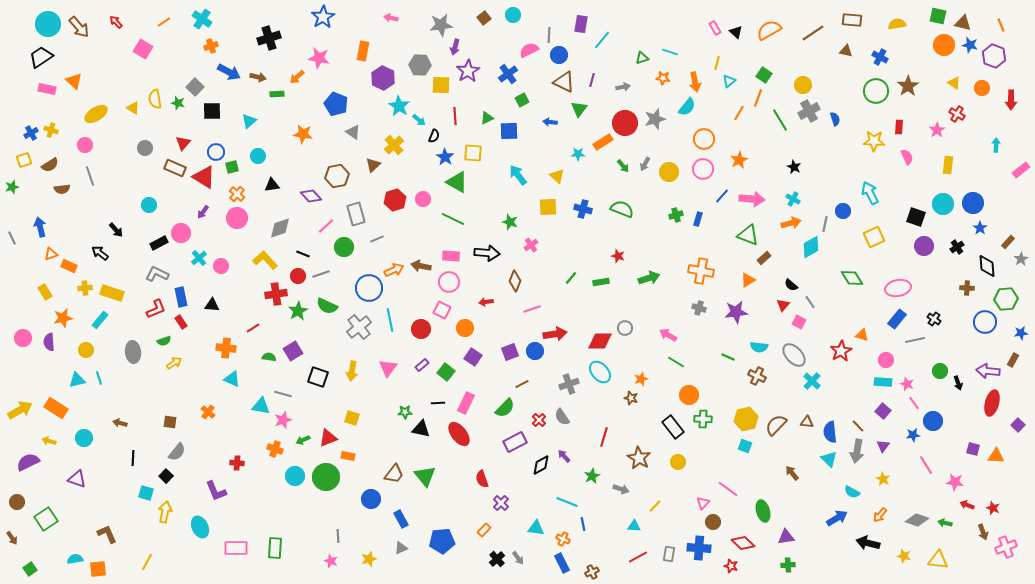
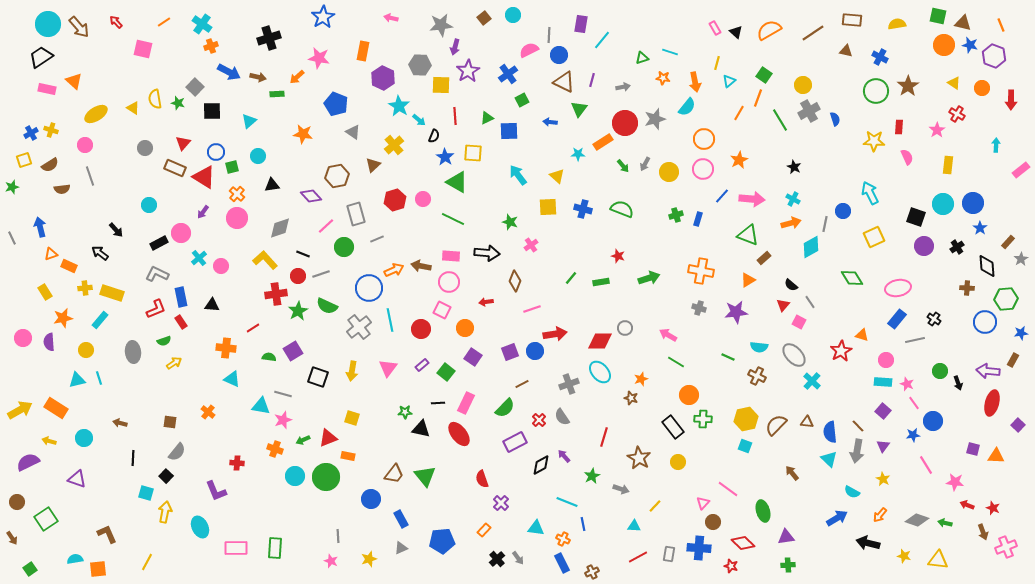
cyan cross at (202, 19): moved 5 px down
pink square at (143, 49): rotated 18 degrees counterclockwise
